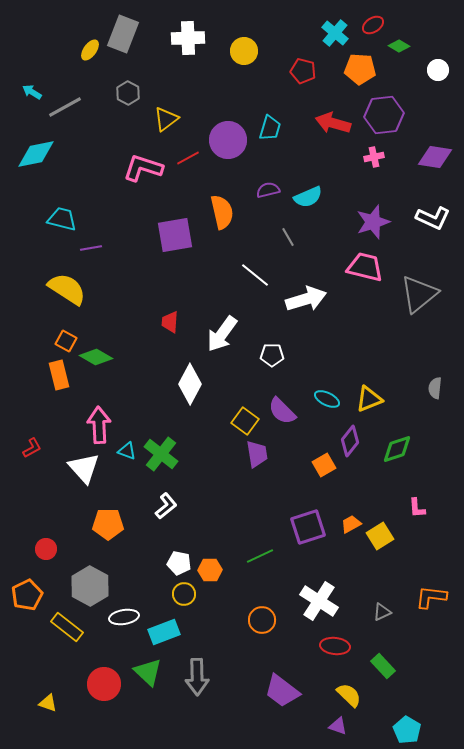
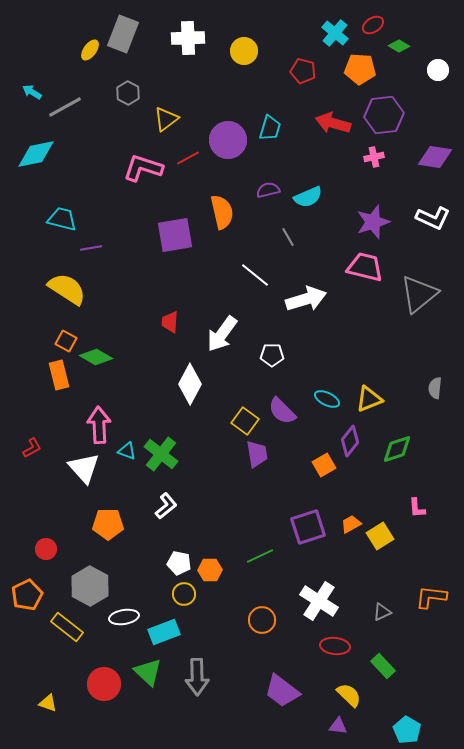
purple triangle at (338, 726): rotated 12 degrees counterclockwise
